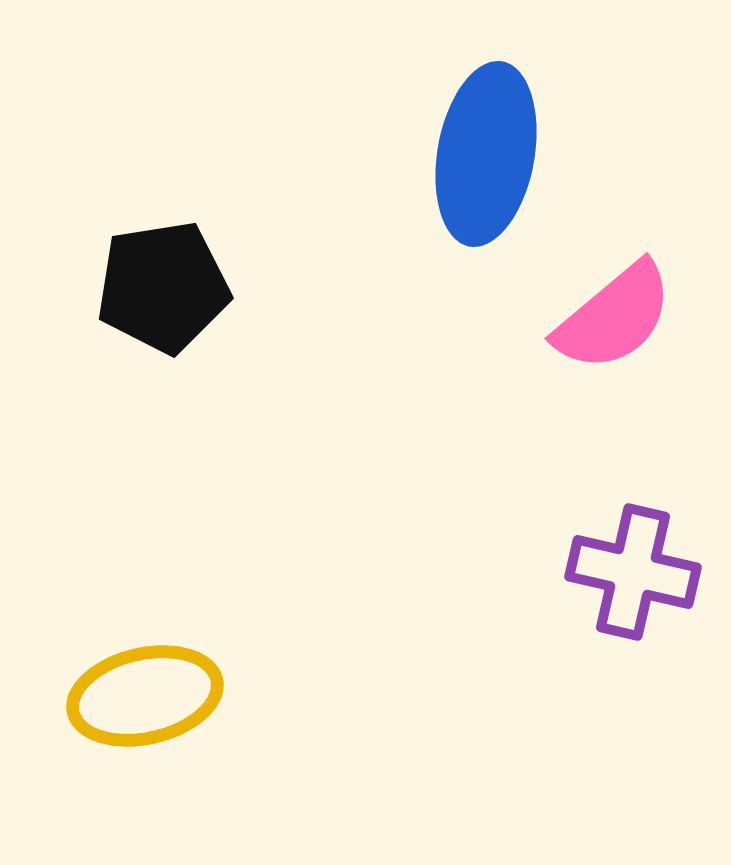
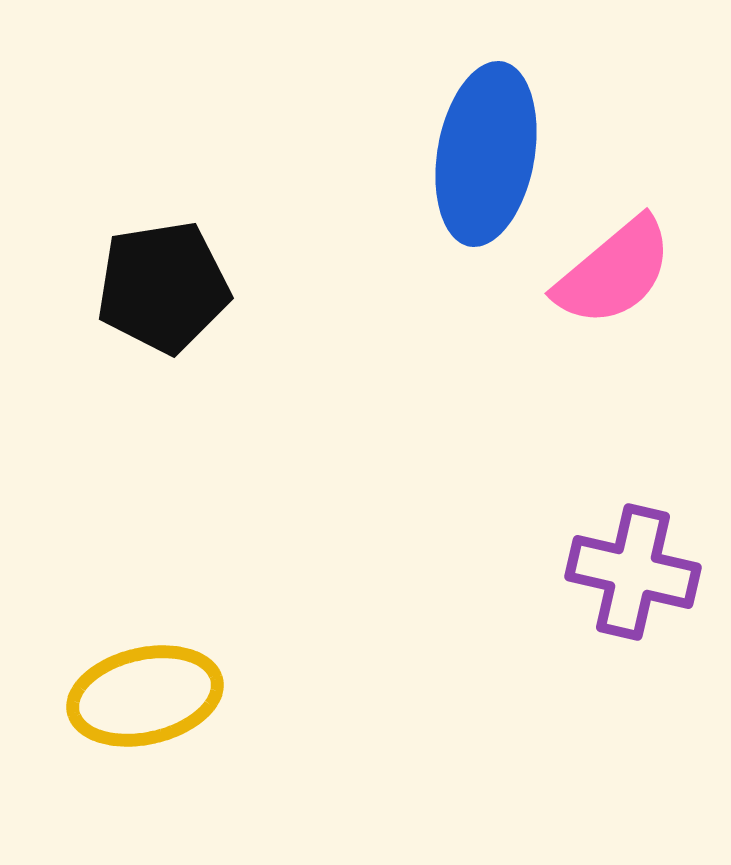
pink semicircle: moved 45 px up
